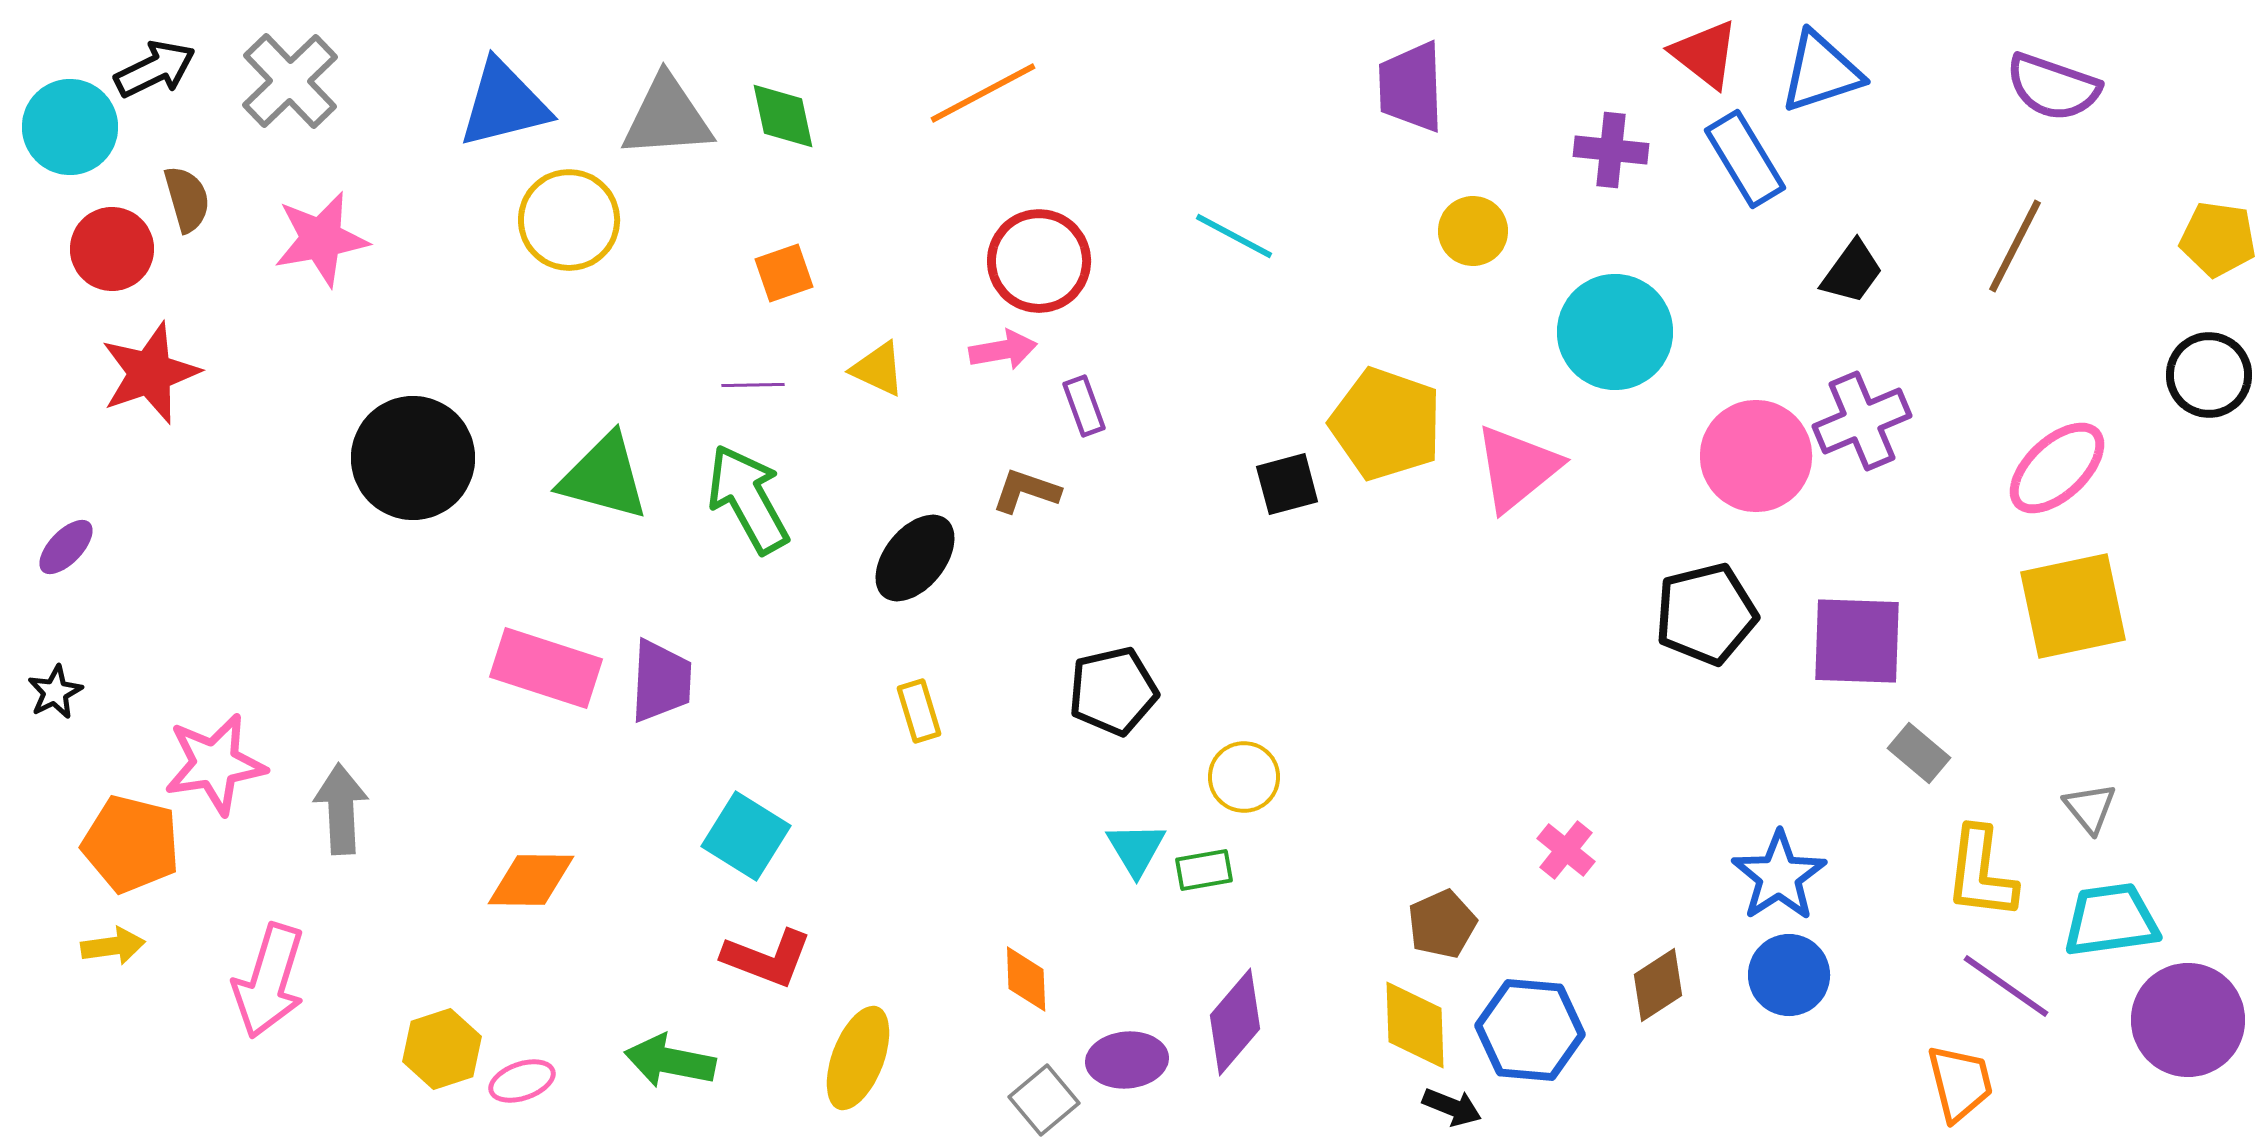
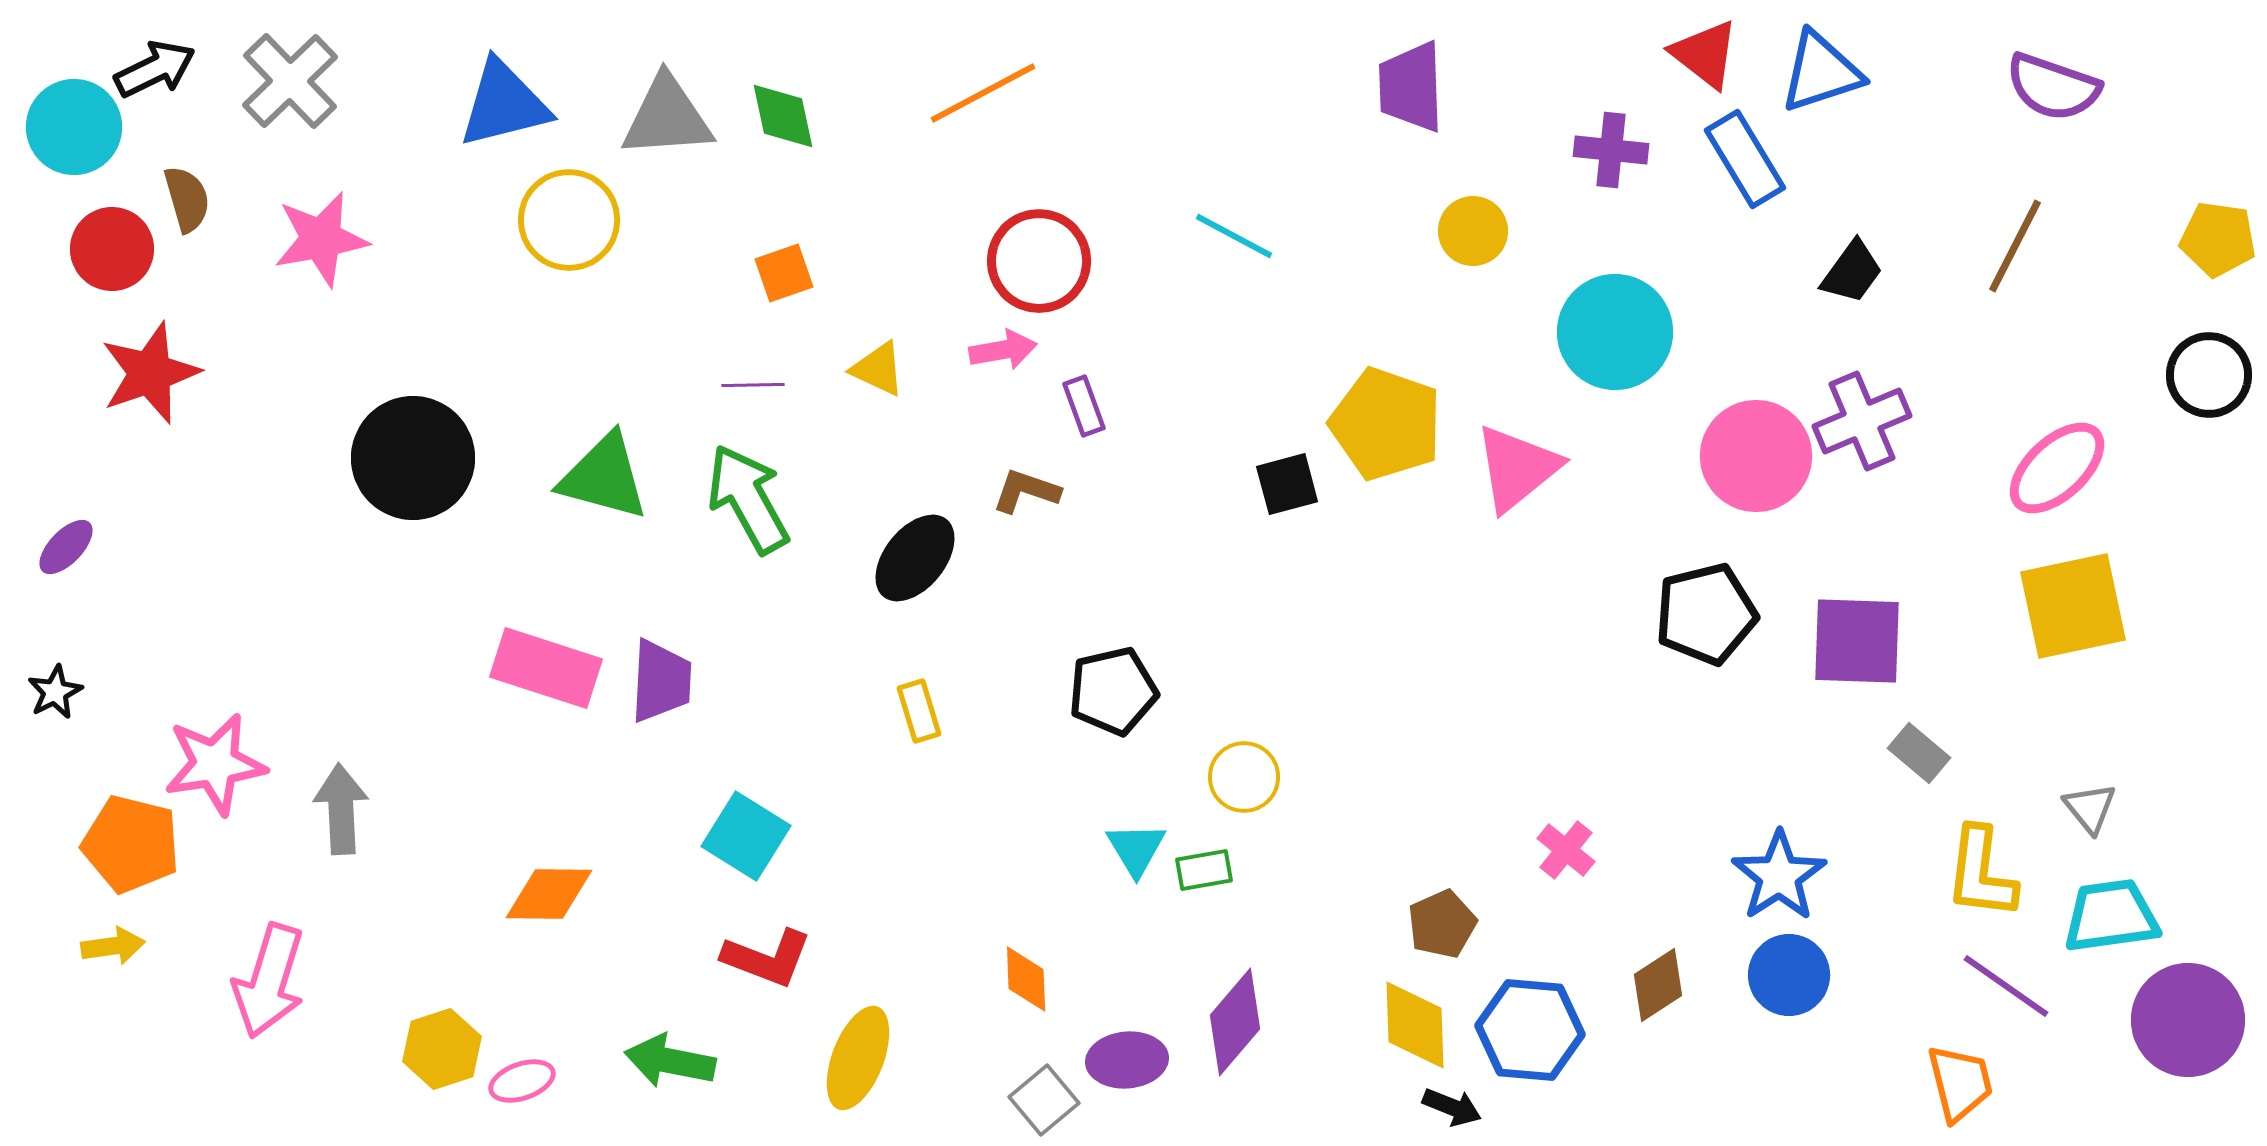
cyan circle at (70, 127): moved 4 px right
orange diamond at (531, 880): moved 18 px right, 14 px down
cyan trapezoid at (2111, 920): moved 4 px up
